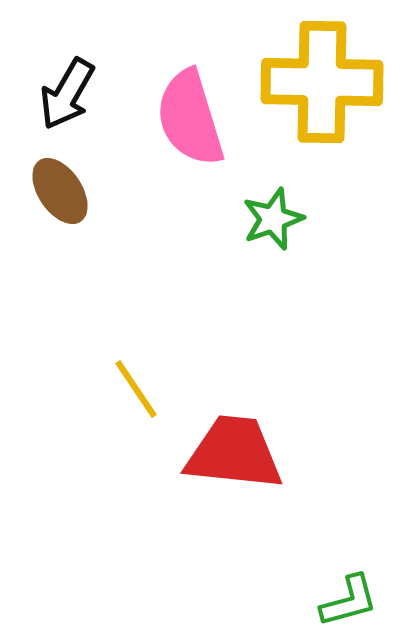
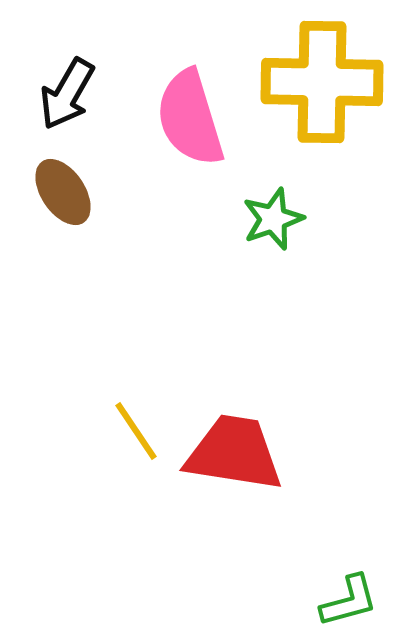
brown ellipse: moved 3 px right, 1 px down
yellow line: moved 42 px down
red trapezoid: rotated 3 degrees clockwise
